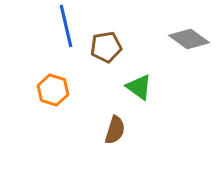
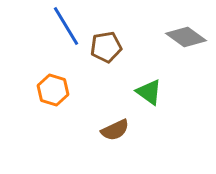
blue line: rotated 18 degrees counterclockwise
gray diamond: moved 3 px left, 2 px up
green triangle: moved 10 px right, 5 px down
brown semicircle: rotated 48 degrees clockwise
